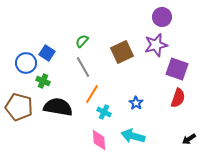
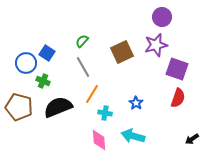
black semicircle: rotated 32 degrees counterclockwise
cyan cross: moved 1 px right, 1 px down; rotated 16 degrees counterclockwise
black arrow: moved 3 px right
